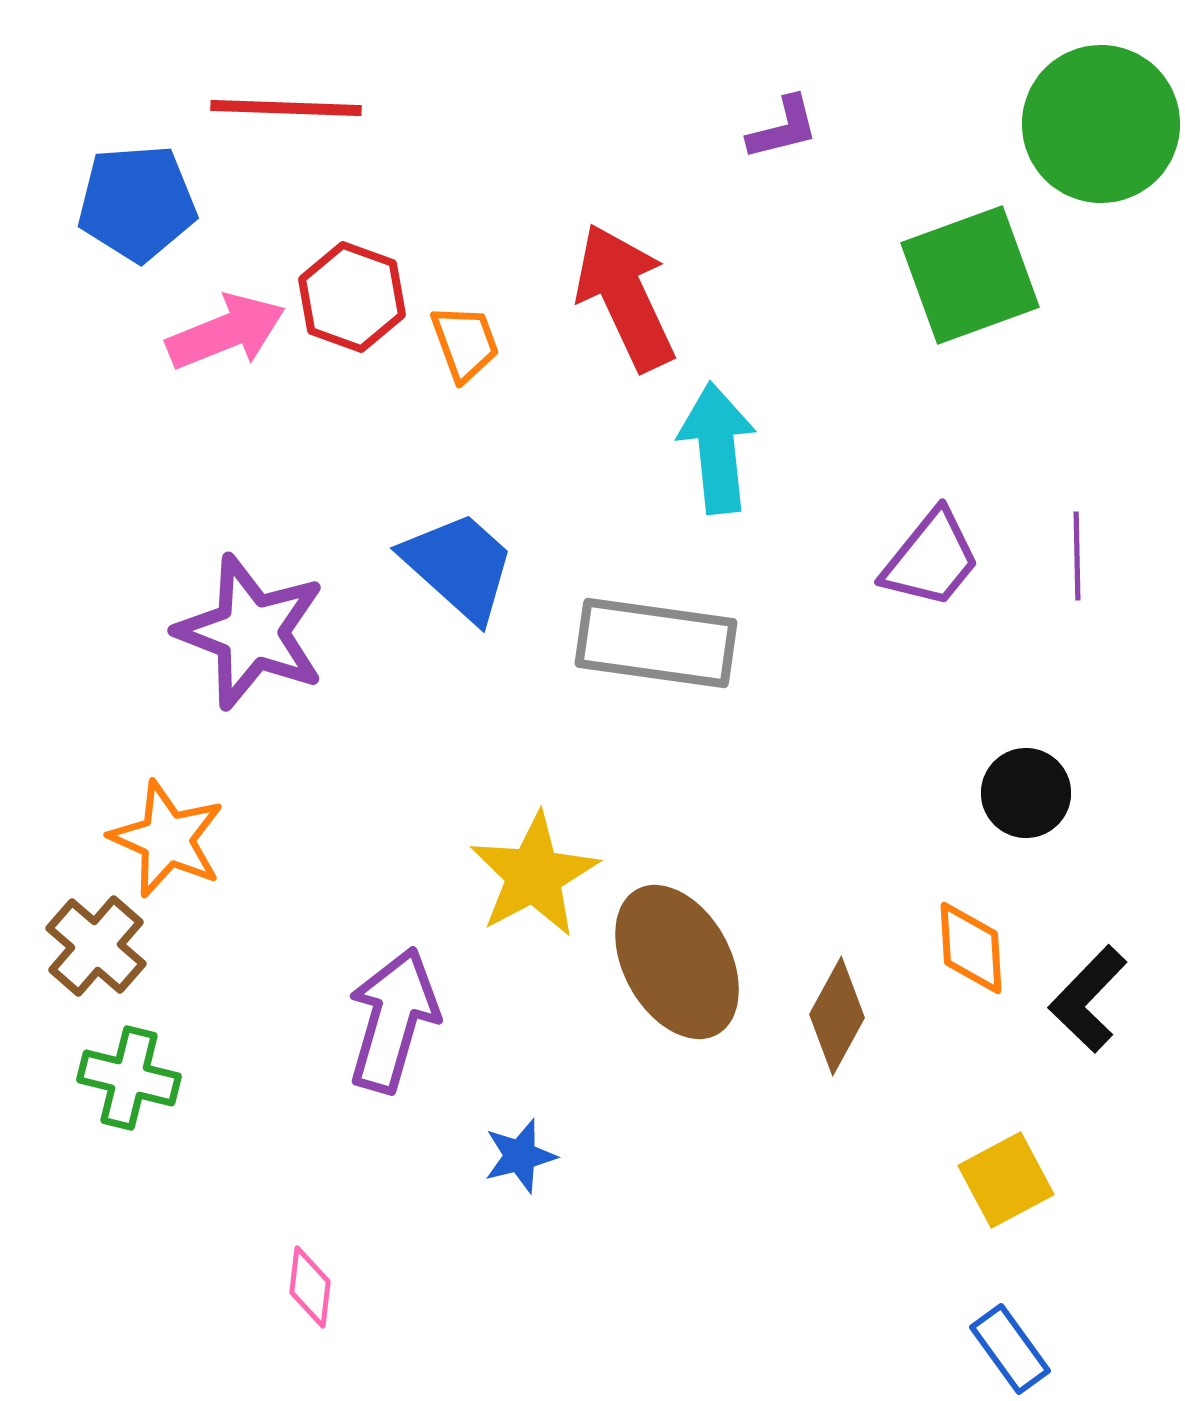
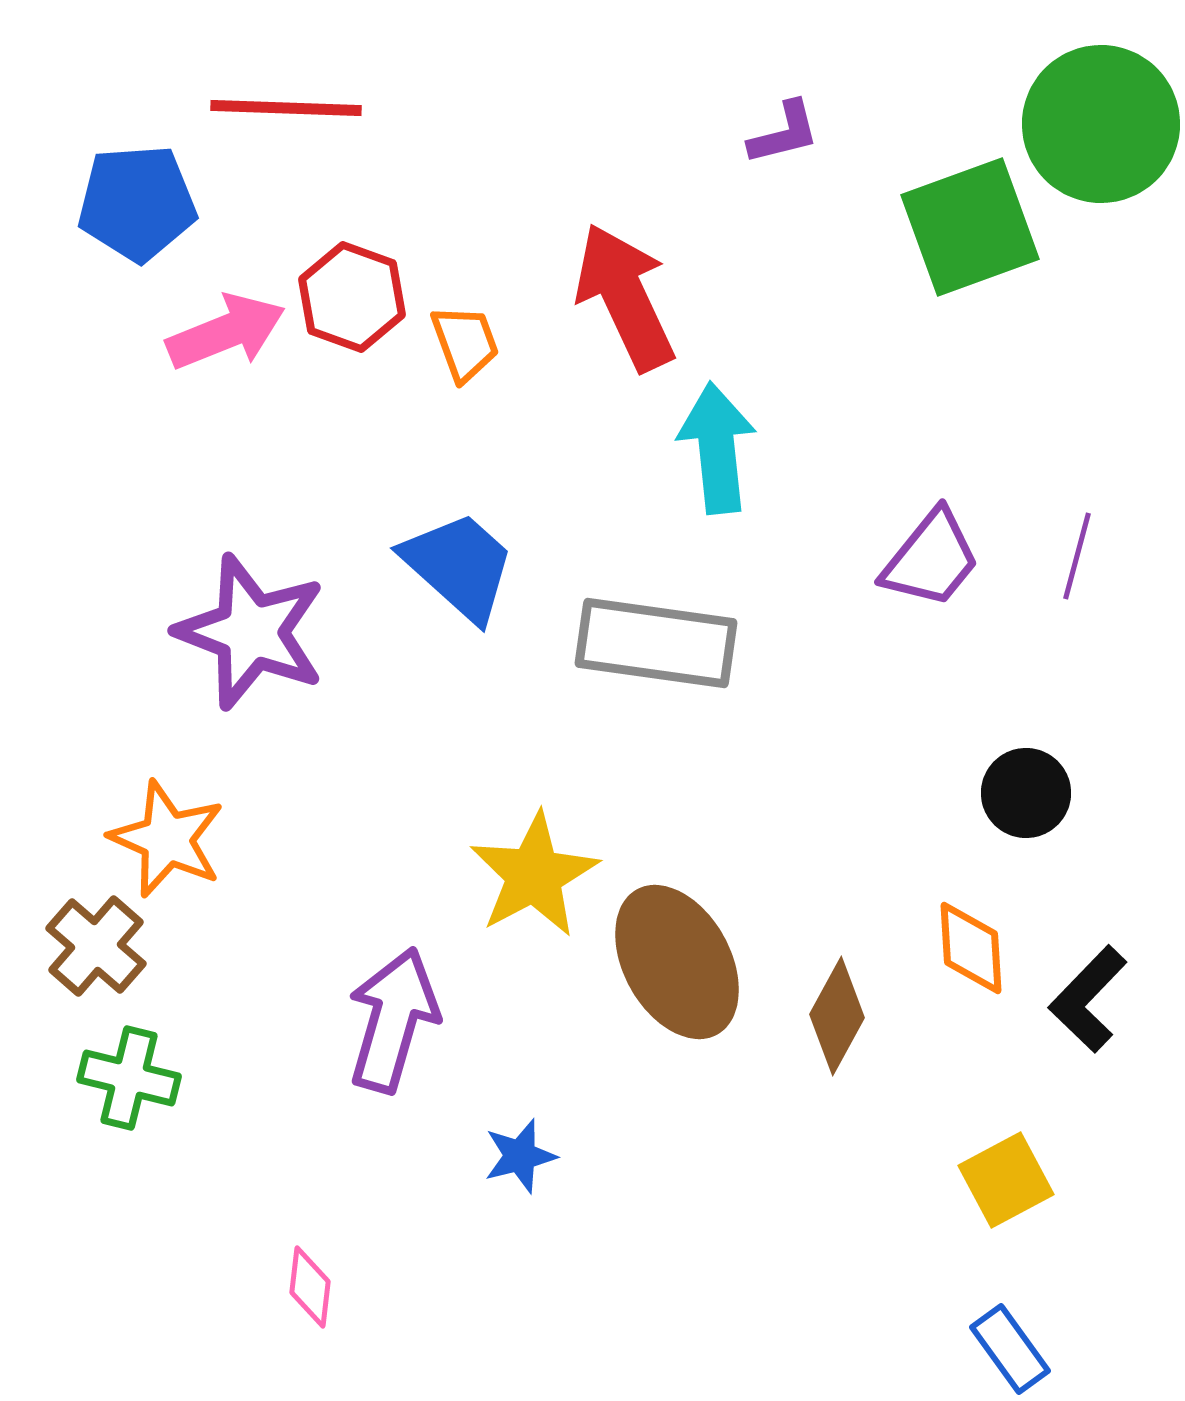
purple L-shape: moved 1 px right, 5 px down
green square: moved 48 px up
purple line: rotated 16 degrees clockwise
